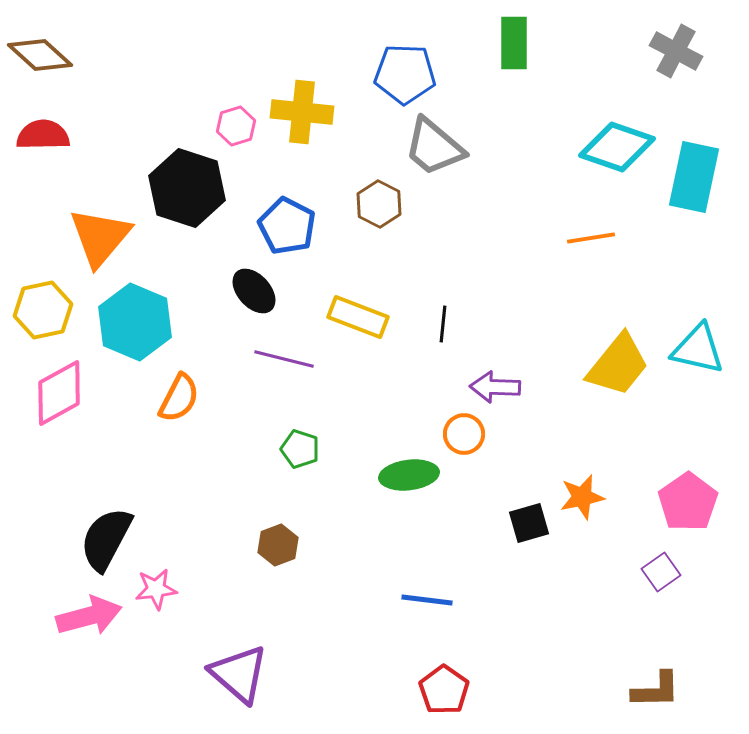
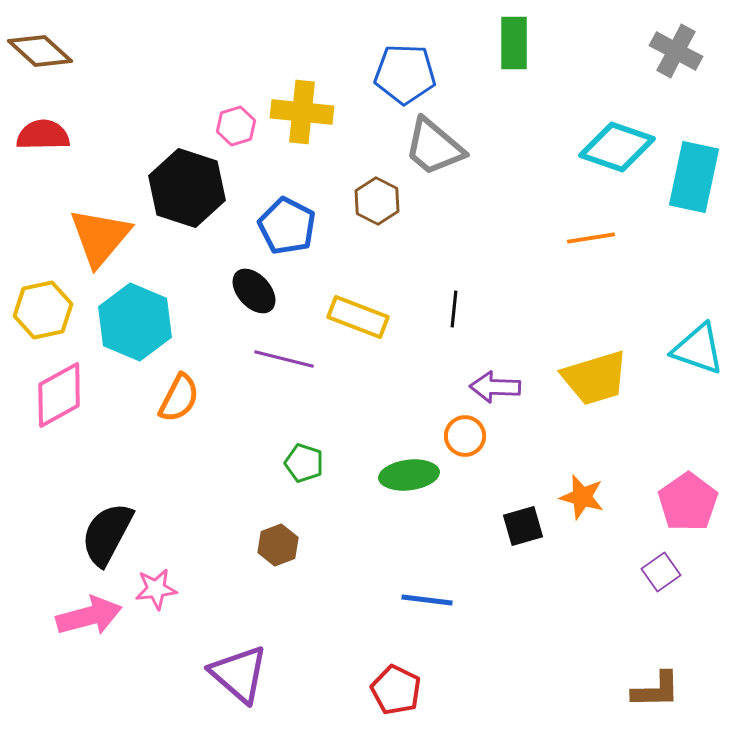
brown diamond at (40, 55): moved 4 px up
brown hexagon at (379, 204): moved 2 px left, 3 px up
black line at (443, 324): moved 11 px right, 15 px up
cyan triangle at (698, 349): rotated 6 degrees clockwise
yellow trapezoid at (618, 365): moved 23 px left, 13 px down; rotated 34 degrees clockwise
pink diamond at (59, 393): moved 2 px down
orange circle at (464, 434): moved 1 px right, 2 px down
green pentagon at (300, 449): moved 4 px right, 14 px down
orange star at (582, 497): rotated 27 degrees clockwise
black square at (529, 523): moved 6 px left, 3 px down
black semicircle at (106, 539): moved 1 px right, 5 px up
red pentagon at (444, 690): moved 48 px left; rotated 9 degrees counterclockwise
